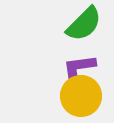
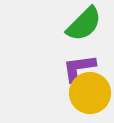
yellow circle: moved 9 px right, 3 px up
